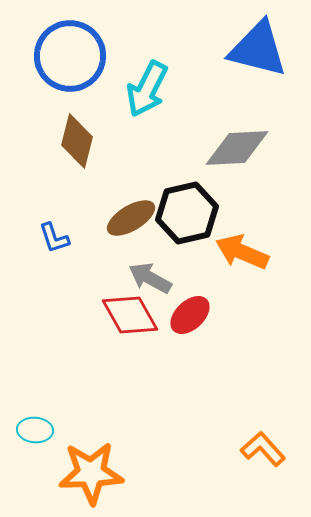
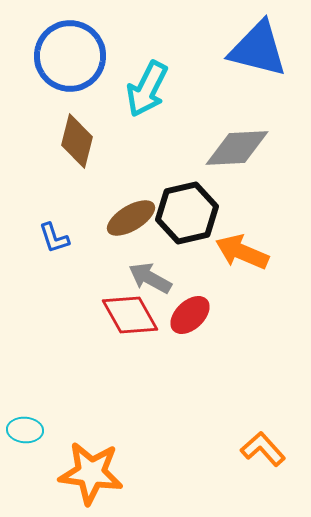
cyan ellipse: moved 10 px left
orange star: rotated 10 degrees clockwise
